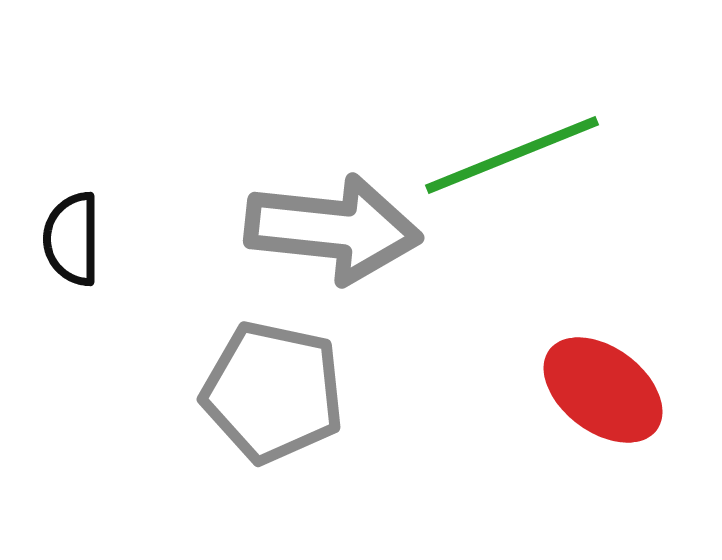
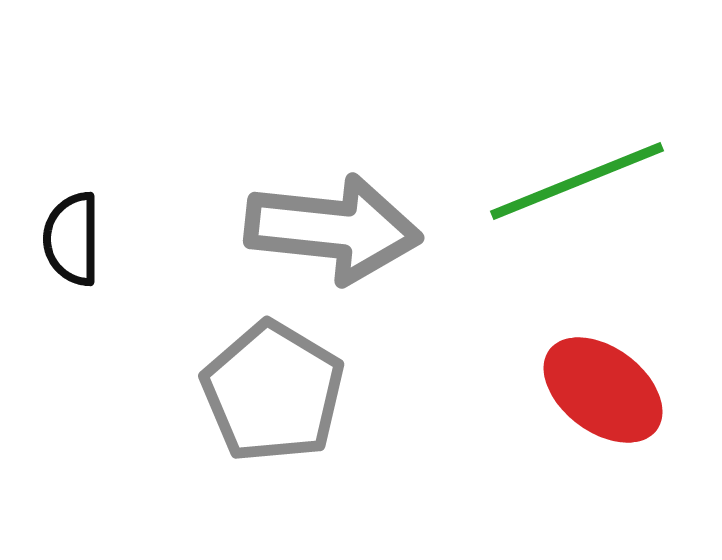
green line: moved 65 px right, 26 px down
gray pentagon: rotated 19 degrees clockwise
